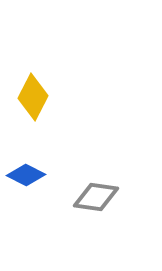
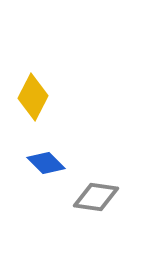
blue diamond: moved 20 px right, 12 px up; rotated 18 degrees clockwise
